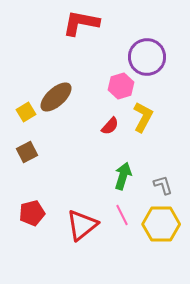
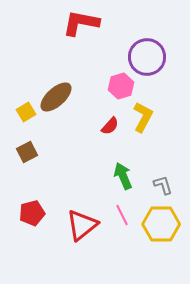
green arrow: rotated 40 degrees counterclockwise
